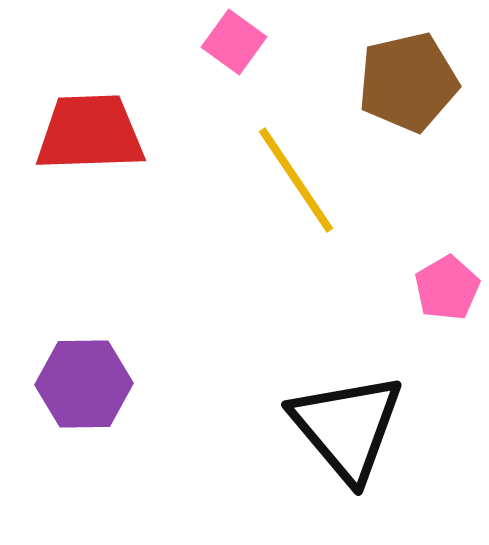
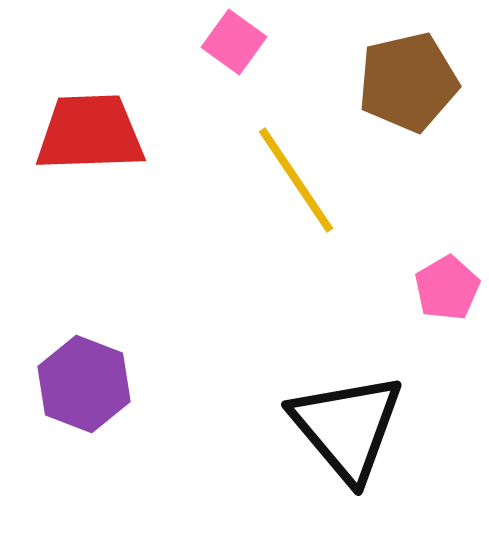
purple hexagon: rotated 22 degrees clockwise
